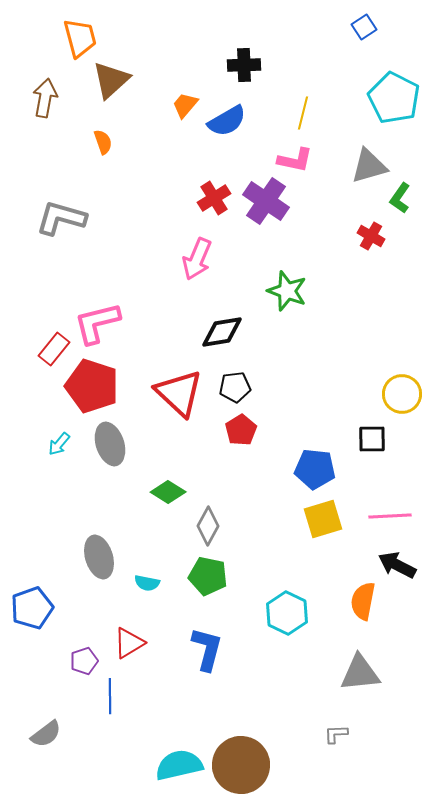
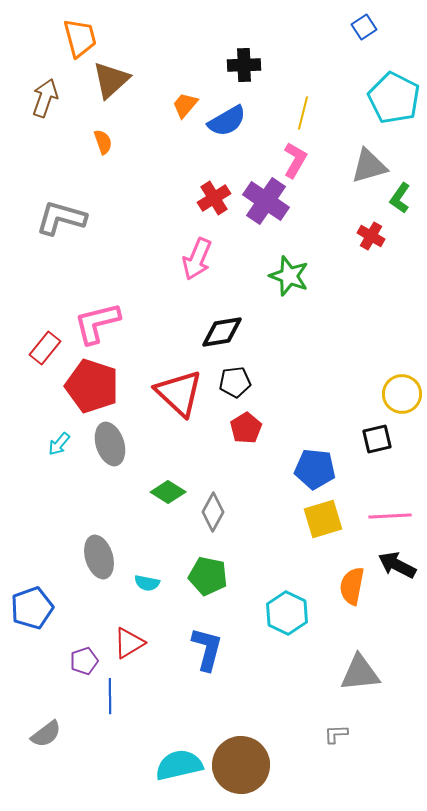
brown arrow at (45, 98): rotated 9 degrees clockwise
pink L-shape at (295, 160): rotated 72 degrees counterclockwise
green star at (287, 291): moved 2 px right, 15 px up
red rectangle at (54, 349): moved 9 px left, 1 px up
black pentagon at (235, 387): moved 5 px up
red pentagon at (241, 430): moved 5 px right, 2 px up
black square at (372, 439): moved 5 px right; rotated 12 degrees counterclockwise
gray diamond at (208, 526): moved 5 px right, 14 px up
orange semicircle at (363, 601): moved 11 px left, 15 px up
